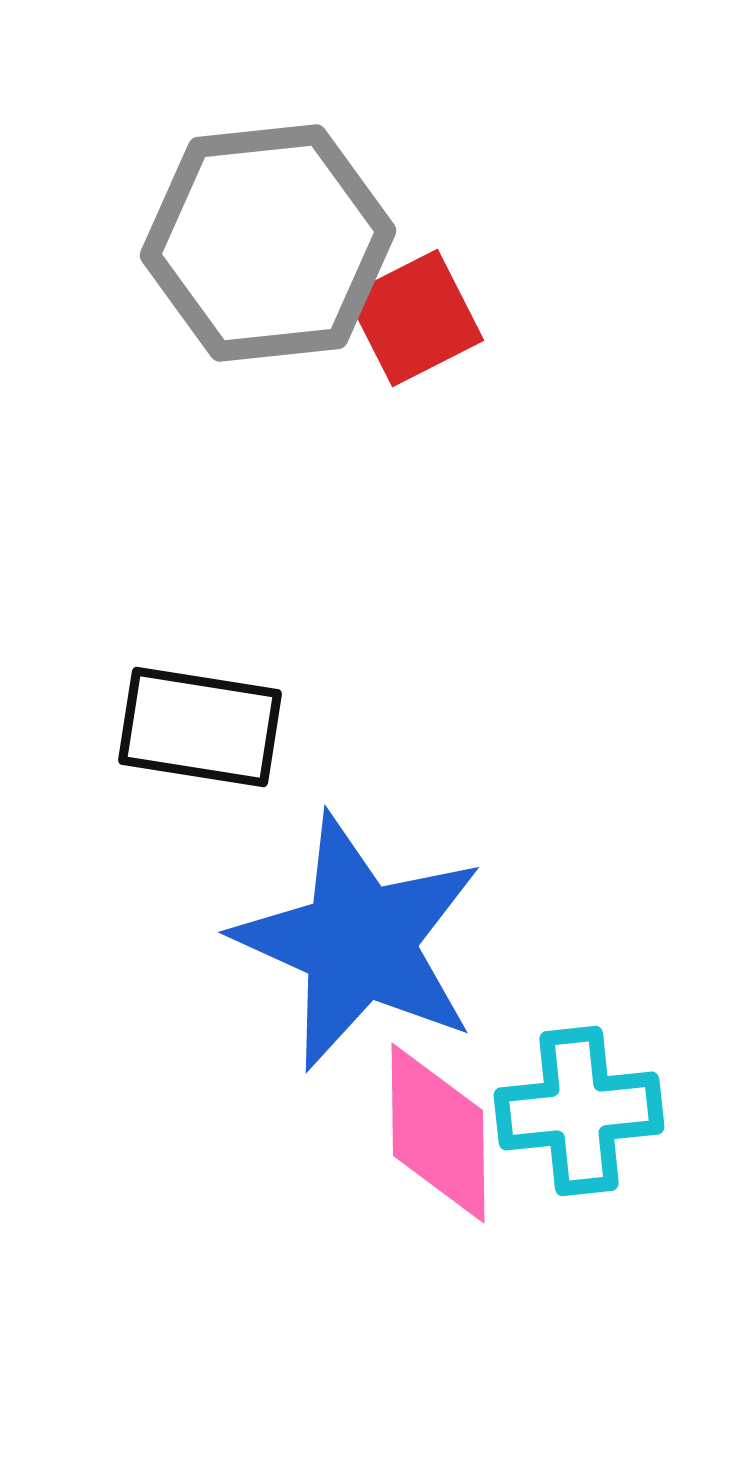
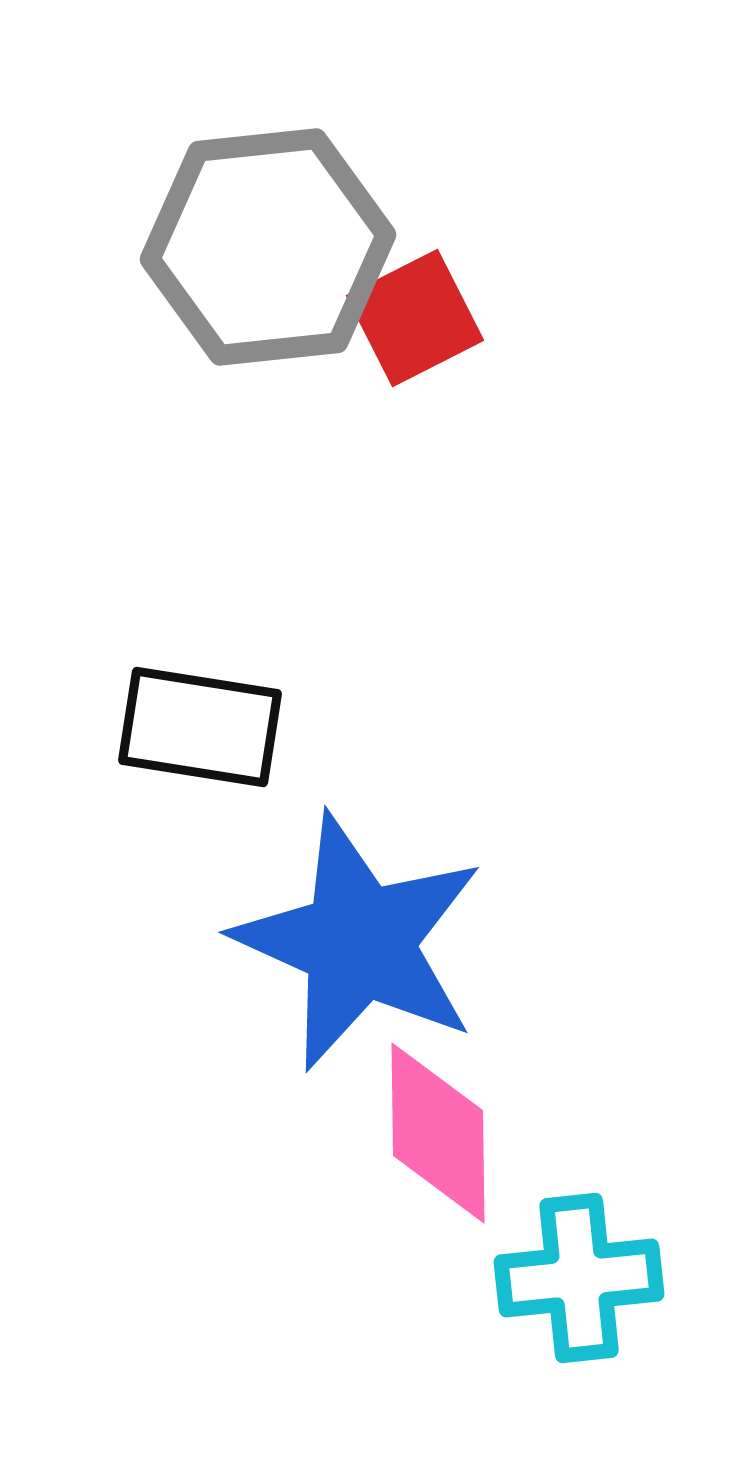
gray hexagon: moved 4 px down
cyan cross: moved 167 px down
